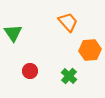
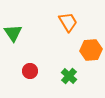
orange trapezoid: rotated 10 degrees clockwise
orange hexagon: moved 1 px right
